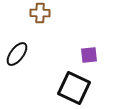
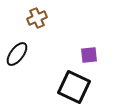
brown cross: moved 3 px left, 5 px down; rotated 24 degrees counterclockwise
black square: moved 1 px up
